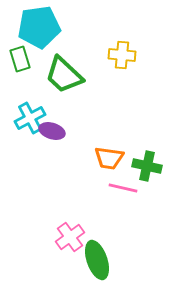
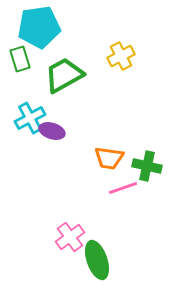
yellow cross: moved 1 px left, 1 px down; rotated 32 degrees counterclockwise
green trapezoid: rotated 108 degrees clockwise
pink line: rotated 32 degrees counterclockwise
